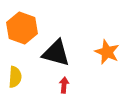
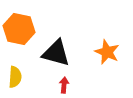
orange hexagon: moved 3 px left, 1 px down; rotated 8 degrees counterclockwise
